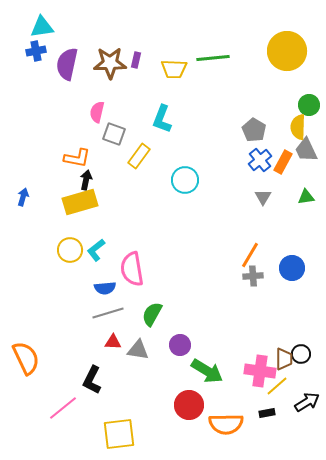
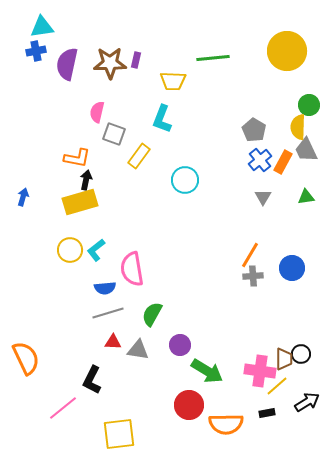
yellow trapezoid at (174, 69): moved 1 px left, 12 px down
